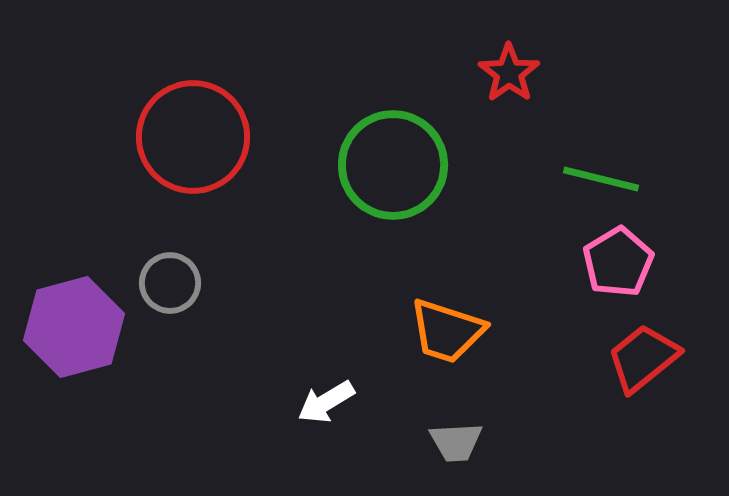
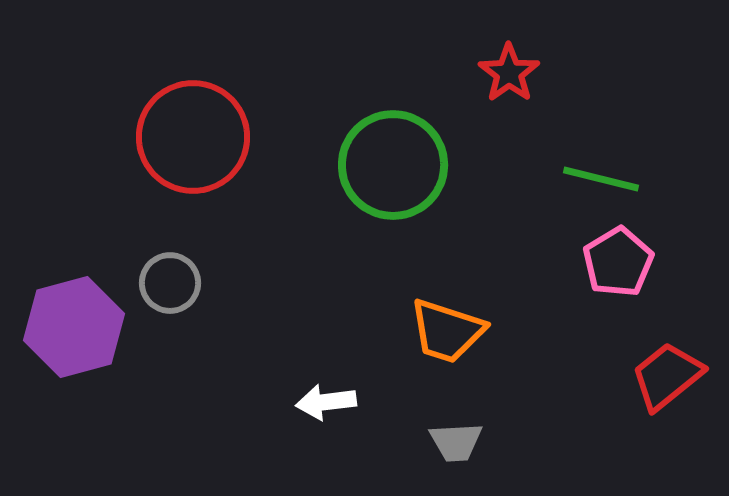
red trapezoid: moved 24 px right, 18 px down
white arrow: rotated 24 degrees clockwise
